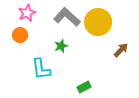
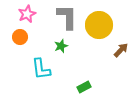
pink star: moved 1 px down
gray L-shape: rotated 48 degrees clockwise
yellow circle: moved 1 px right, 3 px down
orange circle: moved 2 px down
